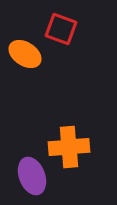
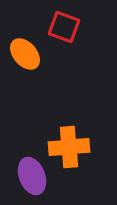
red square: moved 3 px right, 2 px up
orange ellipse: rotated 16 degrees clockwise
